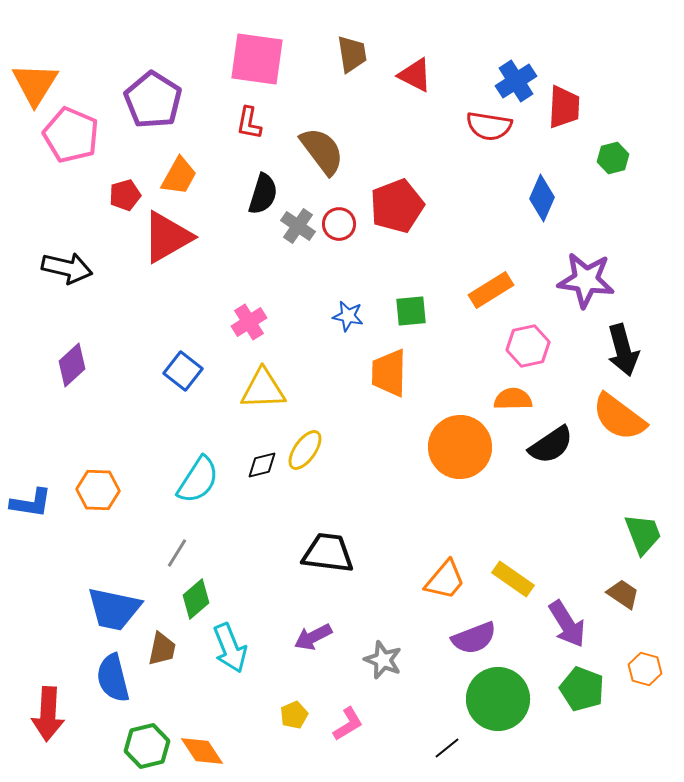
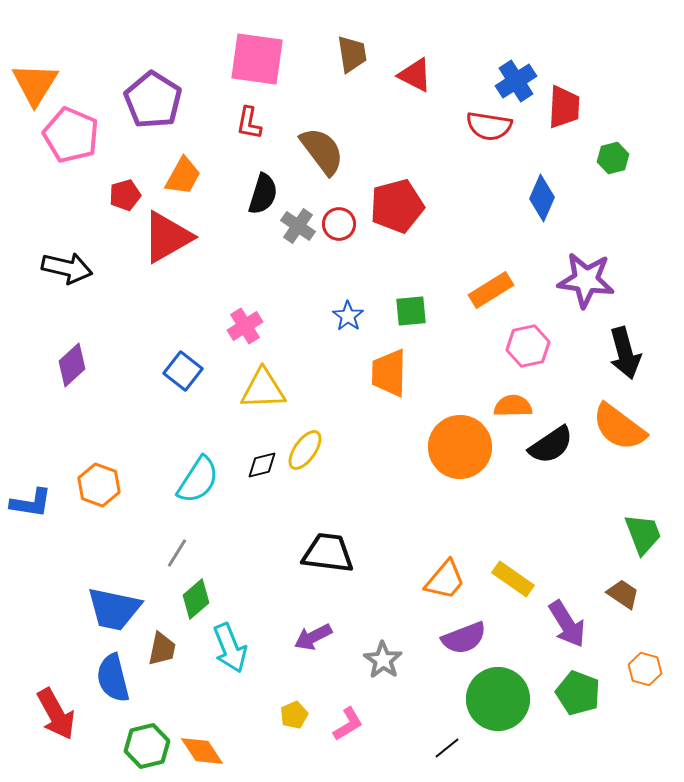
orange trapezoid at (179, 176): moved 4 px right
red pentagon at (397, 206): rotated 6 degrees clockwise
blue star at (348, 316): rotated 24 degrees clockwise
pink cross at (249, 322): moved 4 px left, 4 px down
black arrow at (623, 350): moved 2 px right, 3 px down
orange semicircle at (513, 399): moved 7 px down
orange semicircle at (619, 417): moved 10 px down
orange hexagon at (98, 490): moved 1 px right, 5 px up; rotated 18 degrees clockwise
purple semicircle at (474, 638): moved 10 px left
gray star at (383, 660): rotated 12 degrees clockwise
green pentagon at (582, 689): moved 4 px left, 4 px down
red arrow at (48, 714): moved 8 px right; rotated 32 degrees counterclockwise
